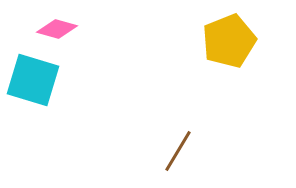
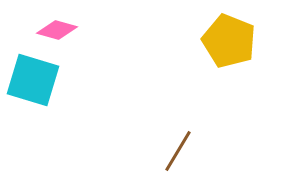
pink diamond: moved 1 px down
yellow pentagon: rotated 28 degrees counterclockwise
